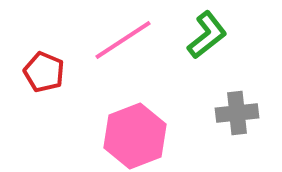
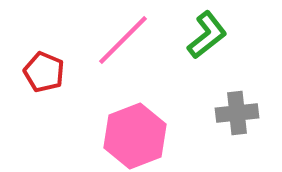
pink line: rotated 12 degrees counterclockwise
